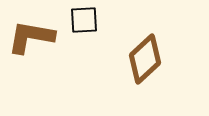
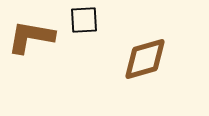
brown diamond: rotated 27 degrees clockwise
